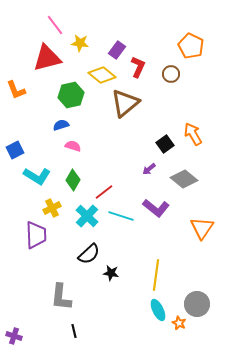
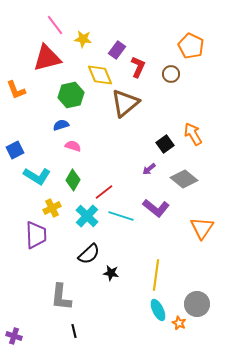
yellow star: moved 3 px right, 4 px up
yellow diamond: moved 2 px left; rotated 28 degrees clockwise
